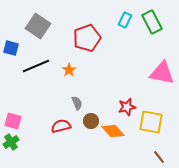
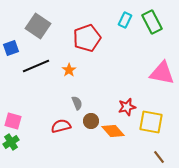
blue square: rotated 35 degrees counterclockwise
